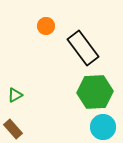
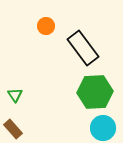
green triangle: rotated 35 degrees counterclockwise
cyan circle: moved 1 px down
